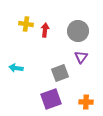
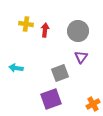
orange cross: moved 7 px right, 2 px down; rotated 32 degrees counterclockwise
